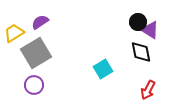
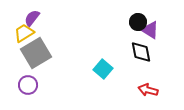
purple semicircle: moved 8 px left, 4 px up; rotated 18 degrees counterclockwise
yellow trapezoid: moved 10 px right
cyan square: rotated 18 degrees counterclockwise
purple circle: moved 6 px left
red arrow: rotated 78 degrees clockwise
